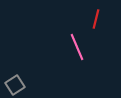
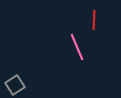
red line: moved 2 px left, 1 px down; rotated 12 degrees counterclockwise
